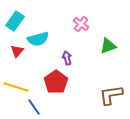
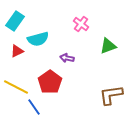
red triangle: rotated 24 degrees clockwise
purple arrow: rotated 64 degrees counterclockwise
red pentagon: moved 6 px left
yellow line: rotated 10 degrees clockwise
